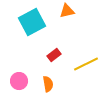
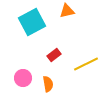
pink circle: moved 4 px right, 3 px up
